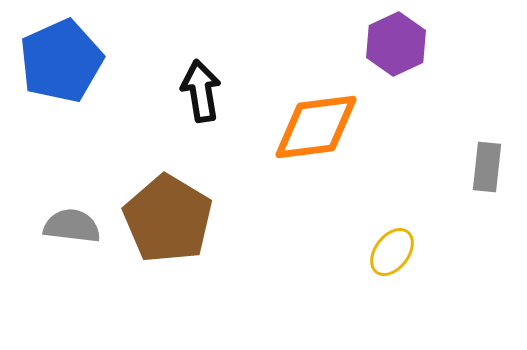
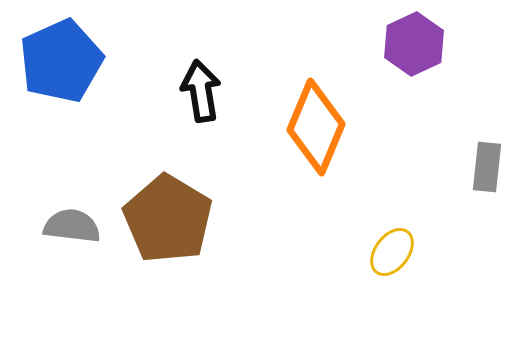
purple hexagon: moved 18 px right
orange diamond: rotated 60 degrees counterclockwise
